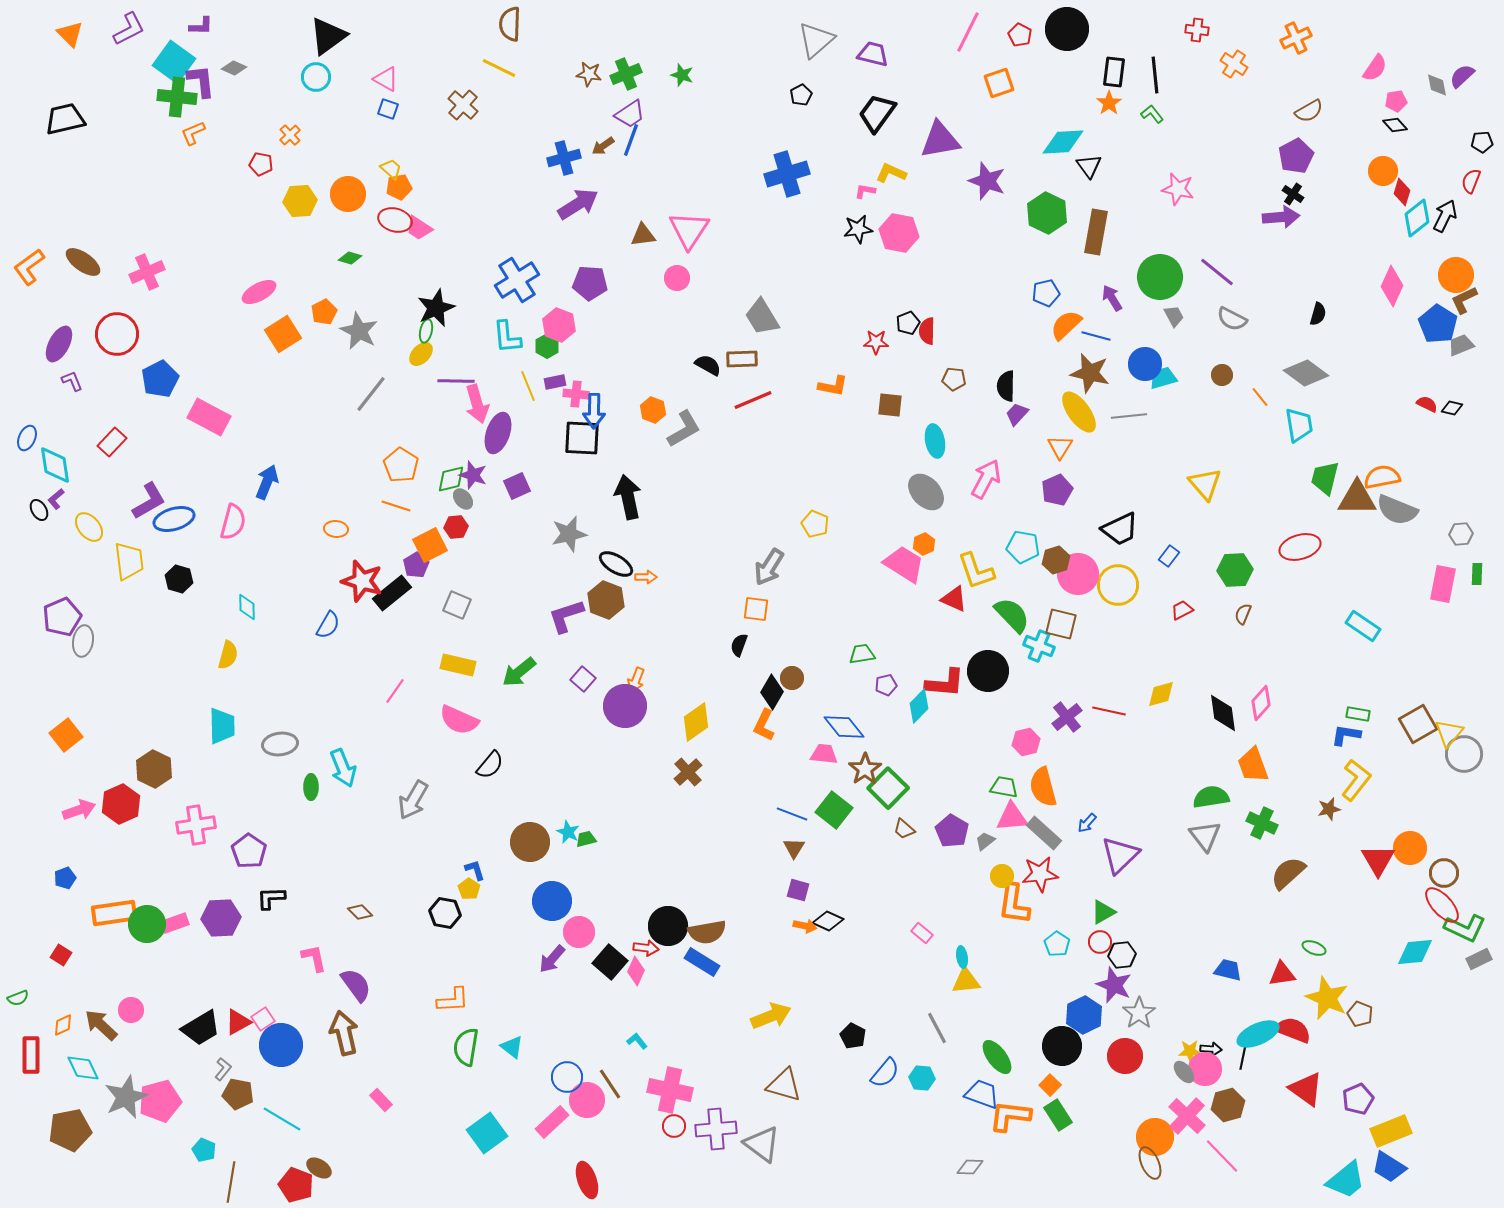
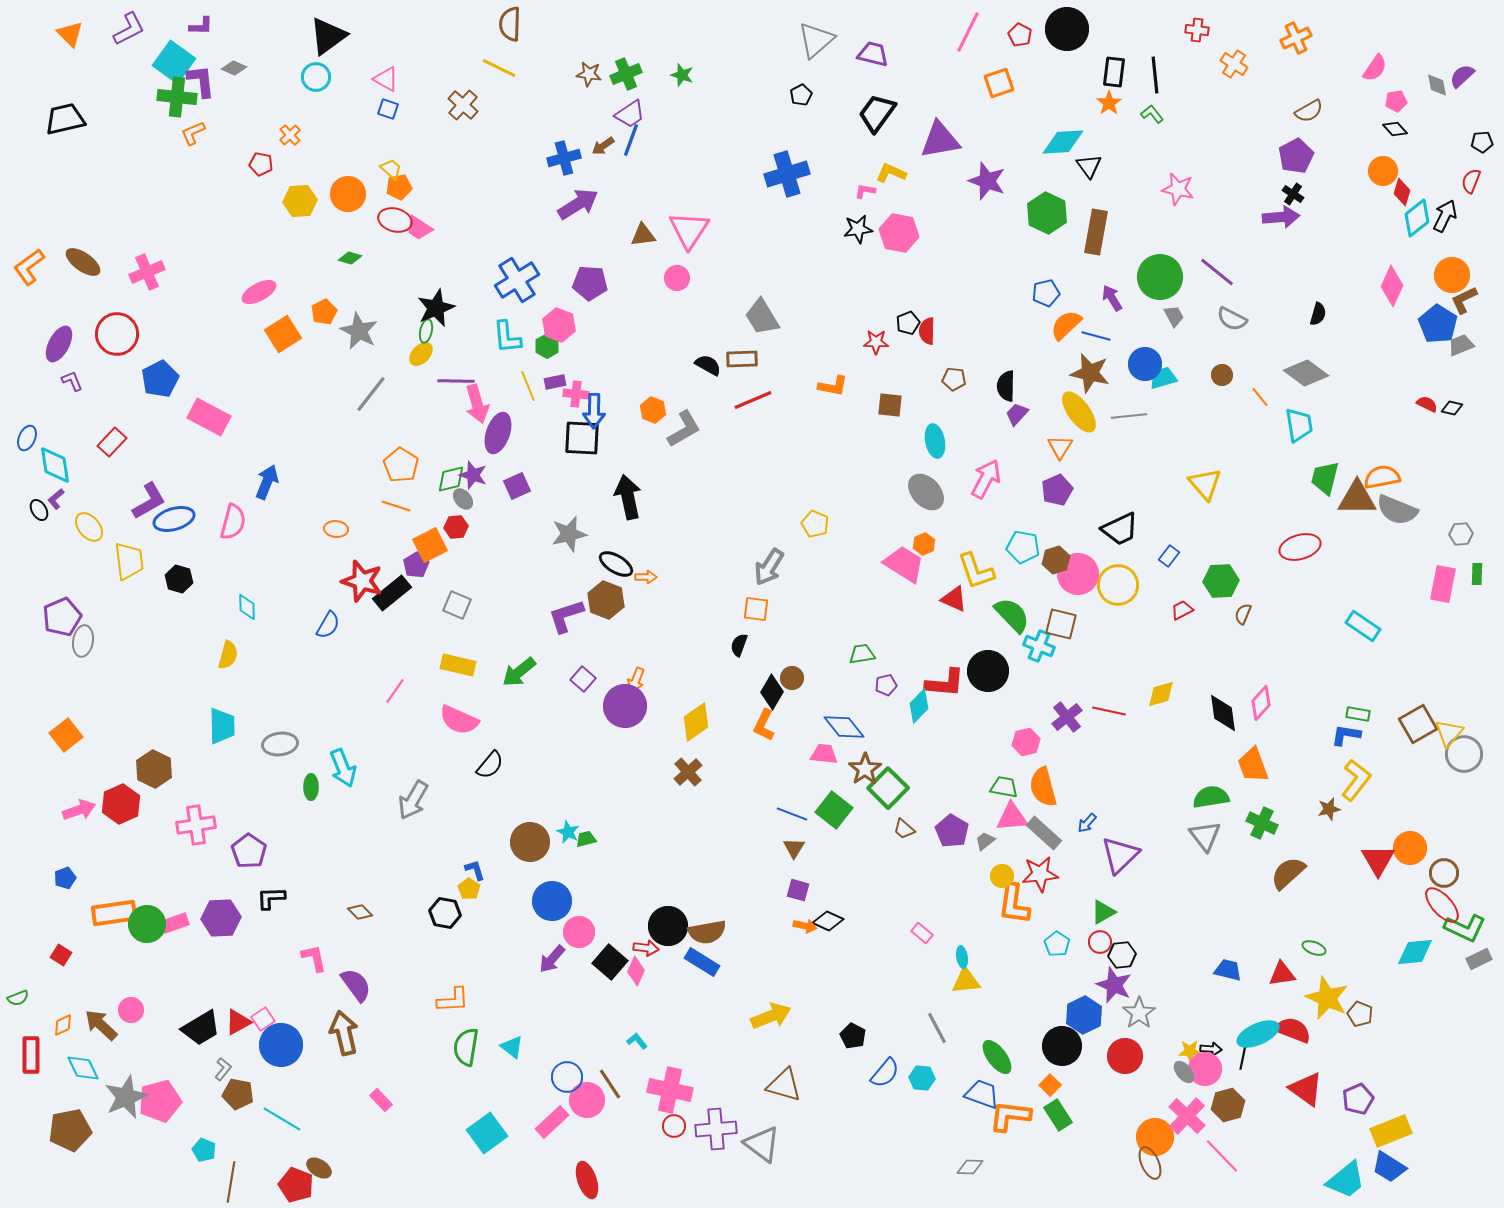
black diamond at (1395, 125): moved 4 px down
orange circle at (1456, 275): moved 4 px left
green hexagon at (1235, 570): moved 14 px left, 11 px down
